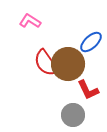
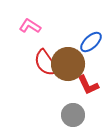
pink L-shape: moved 5 px down
red L-shape: moved 5 px up
